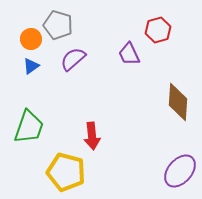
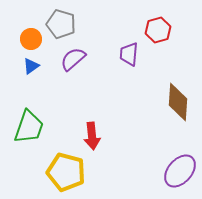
gray pentagon: moved 3 px right, 1 px up
purple trapezoid: rotated 30 degrees clockwise
